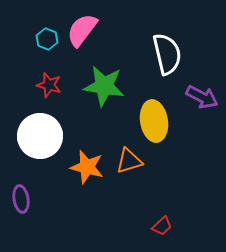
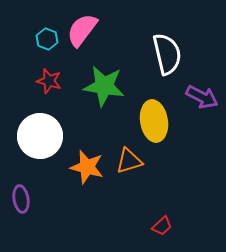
red star: moved 4 px up
